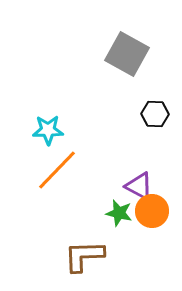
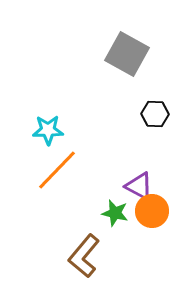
green star: moved 4 px left
brown L-shape: rotated 48 degrees counterclockwise
